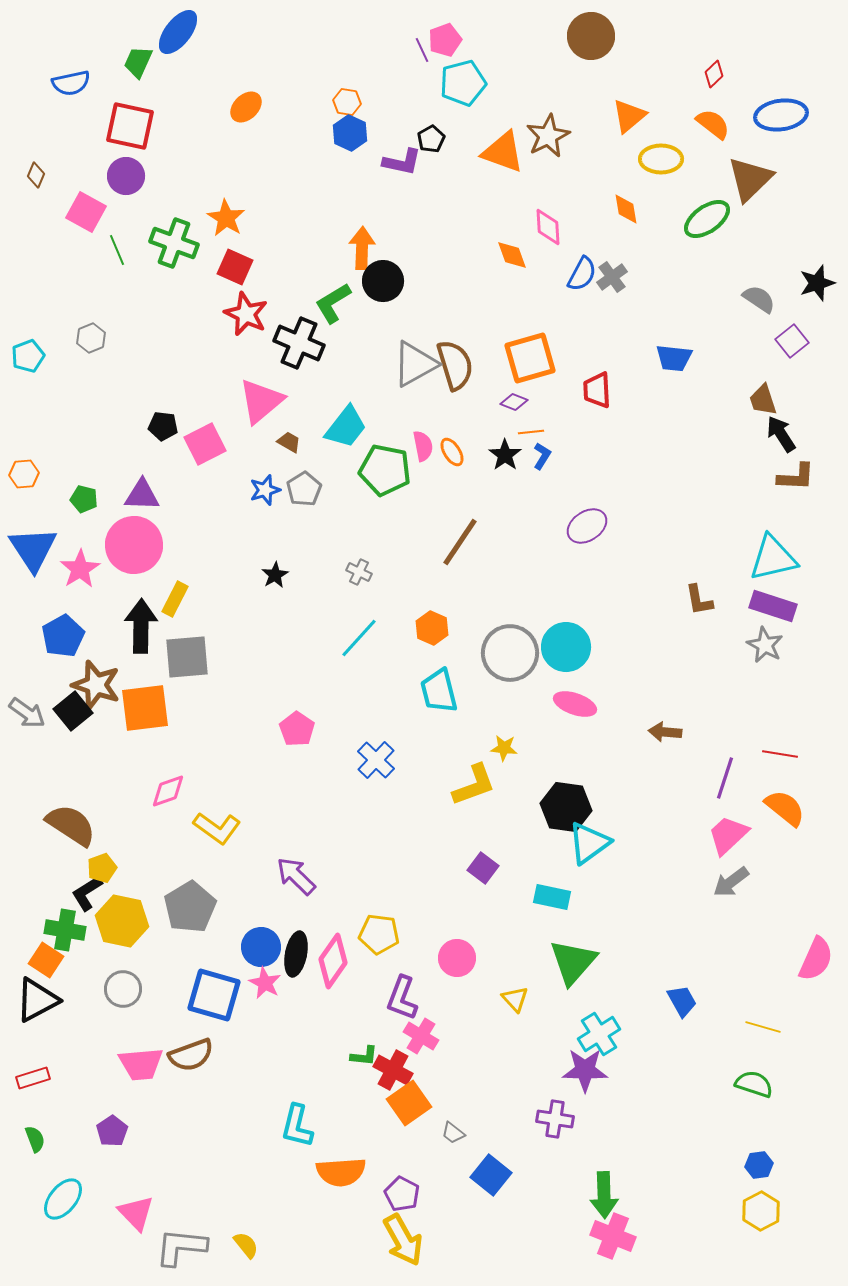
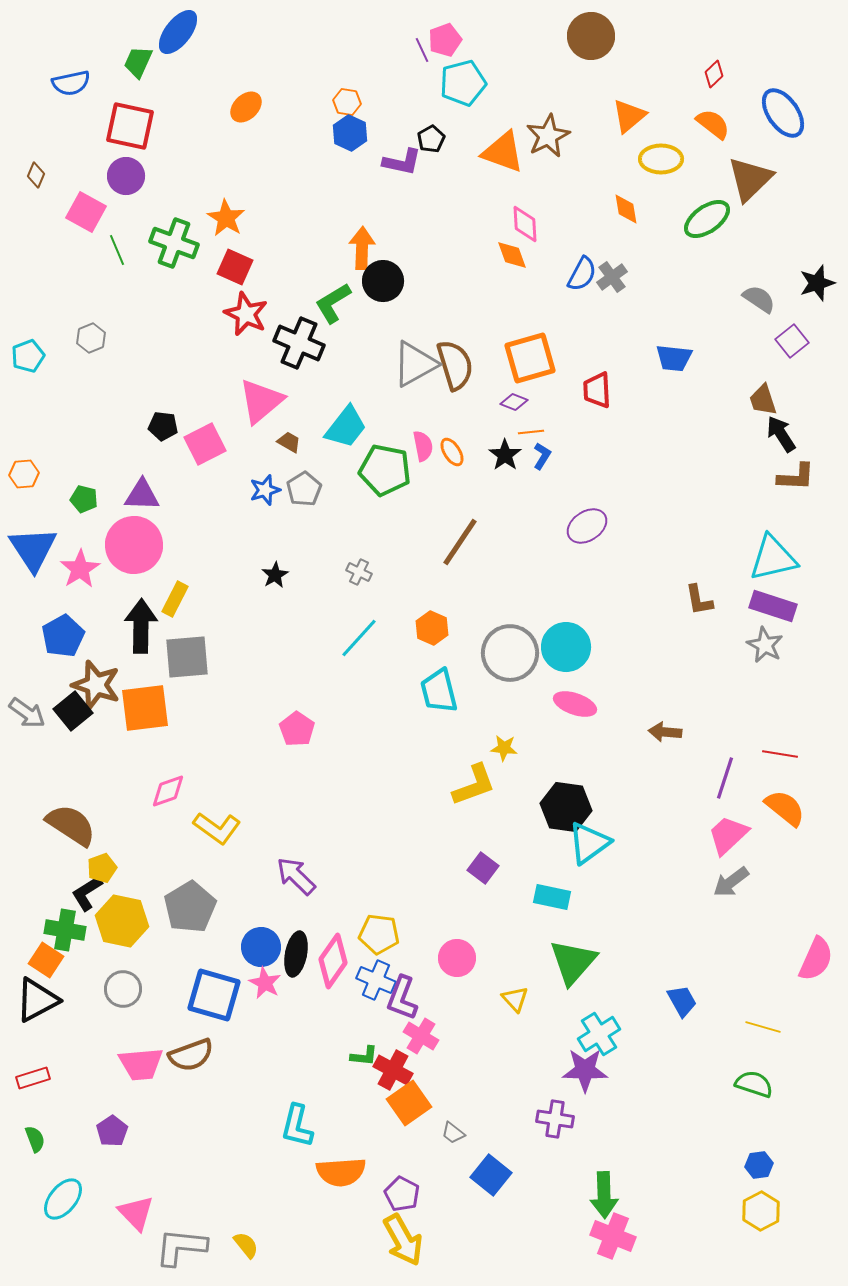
blue ellipse at (781, 115): moved 2 px right, 2 px up; rotated 63 degrees clockwise
pink diamond at (548, 227): moved 23 px left, 3 px up
blue cross at (376, 760): moved 220 px down; rotated 21 degrees counterclockwise
